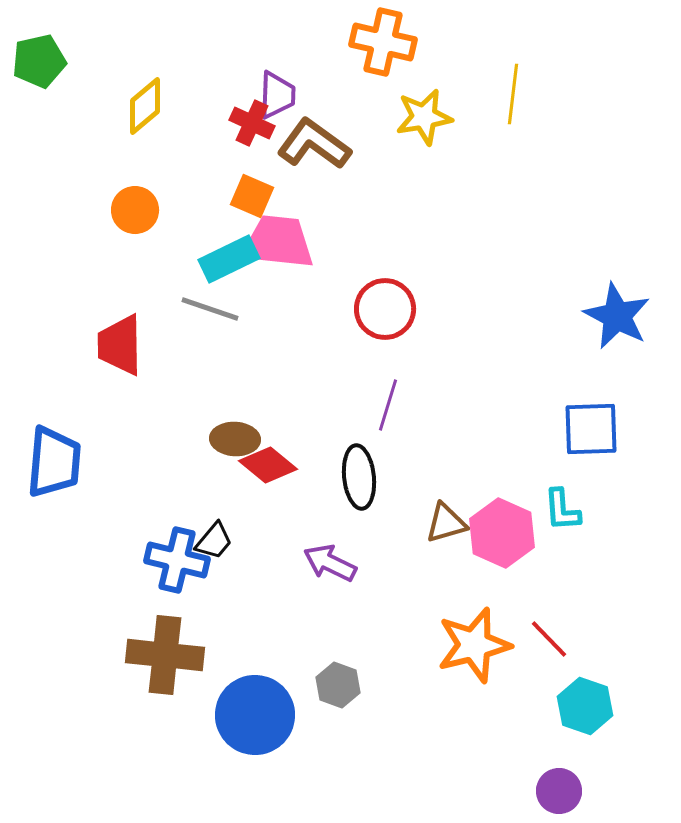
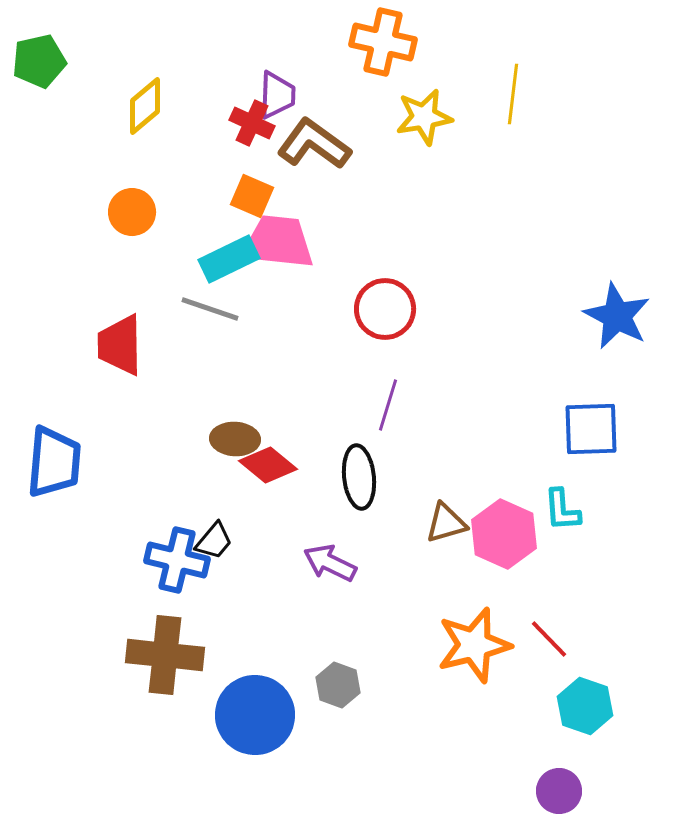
orange circle: moved 3 px left, 2 px down
pink hexagon: moved 2 px right, 1 px down
